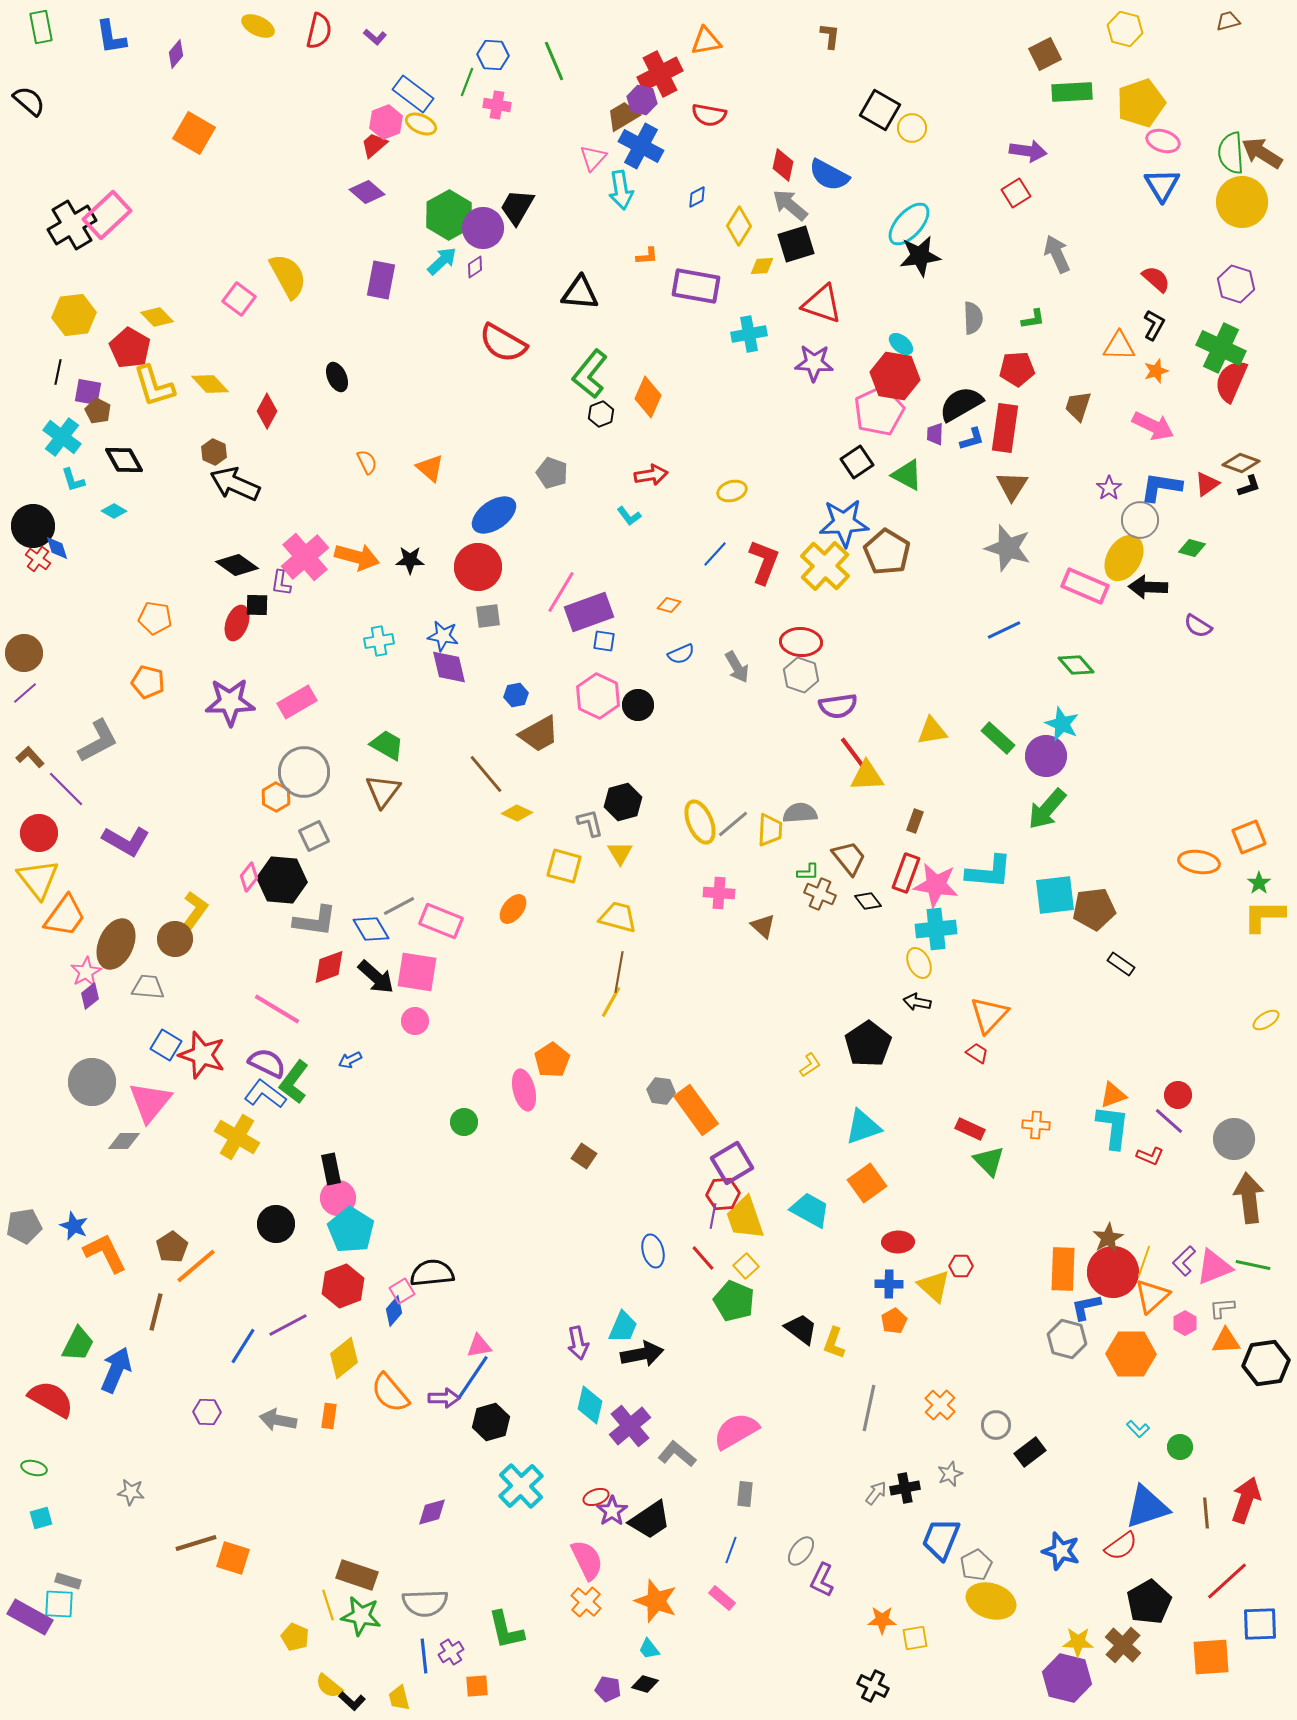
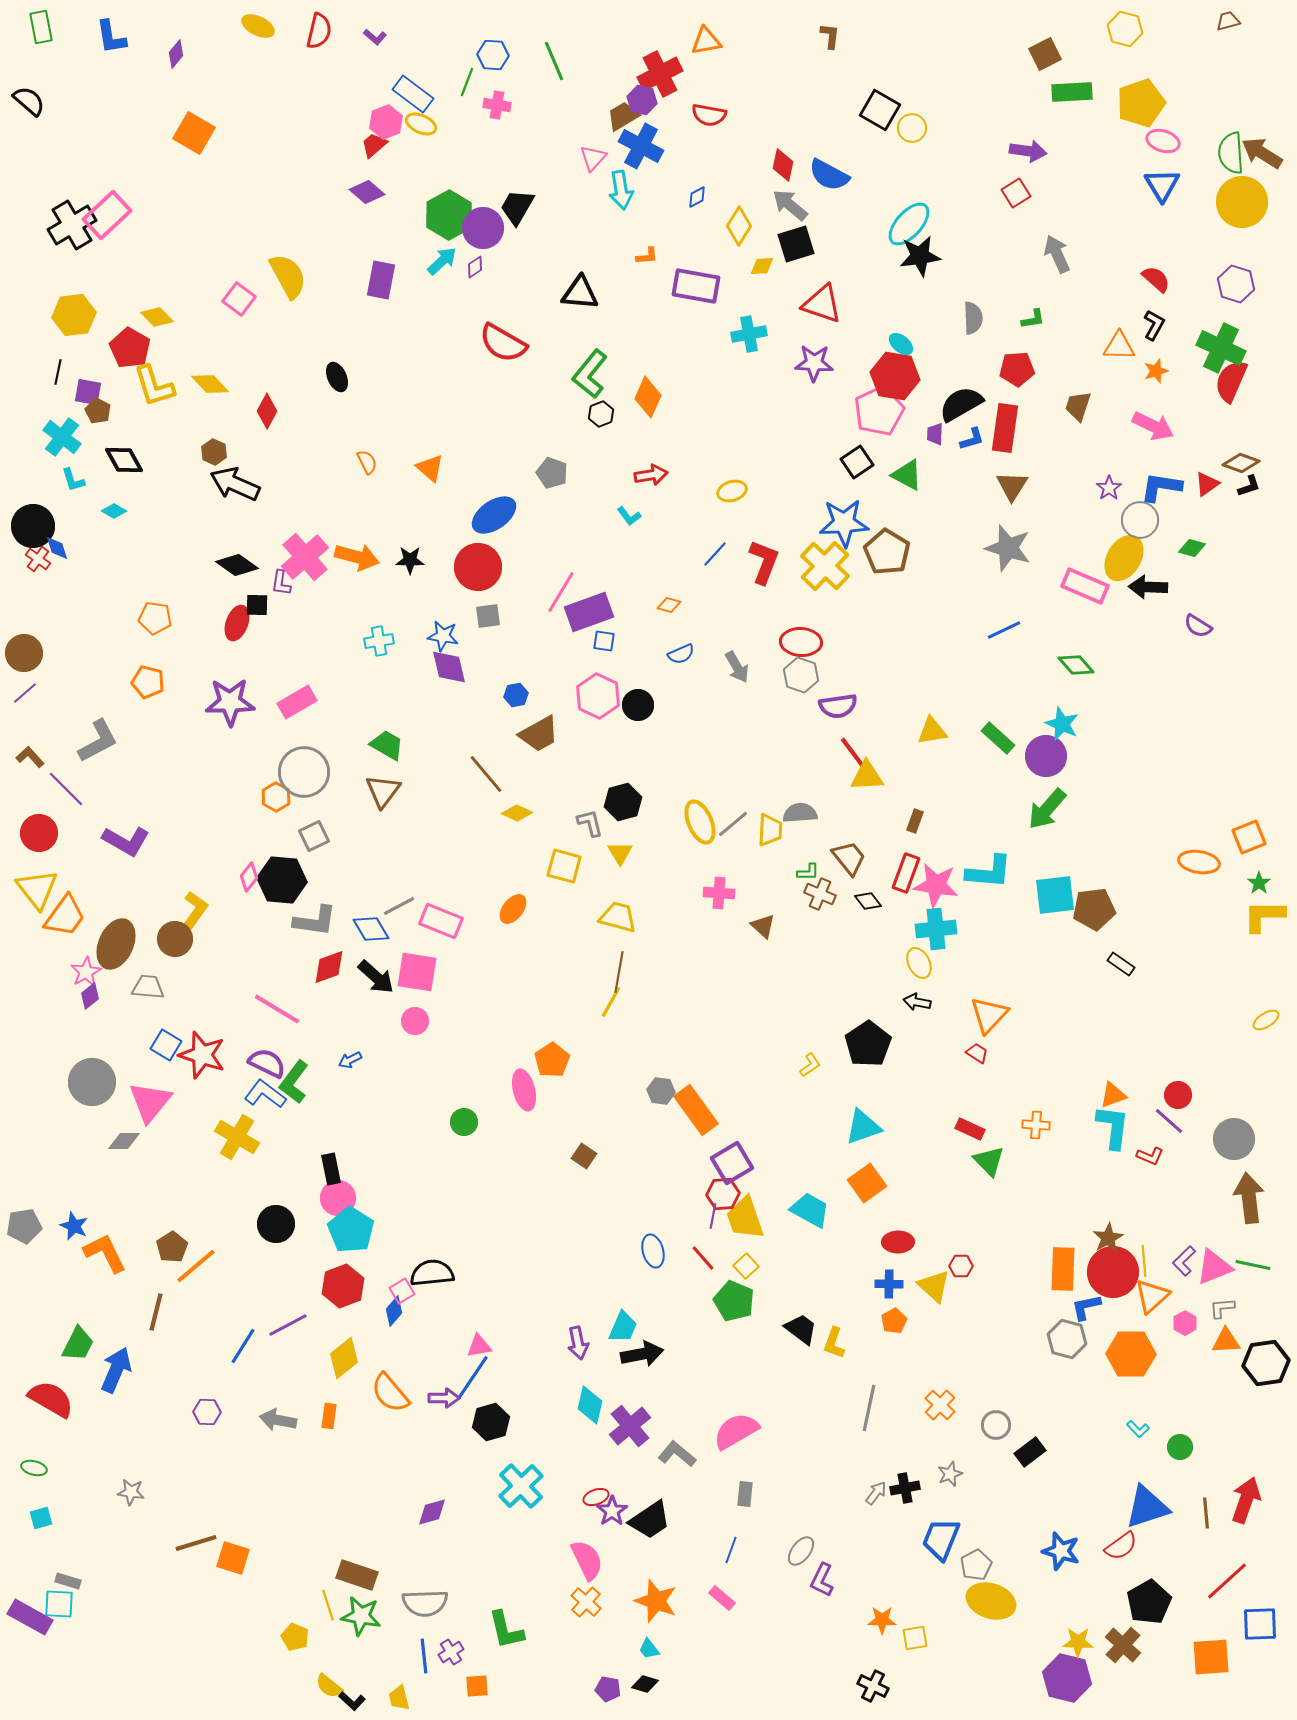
yellow triangle at (38, 879): moved 1 px left, 10 px down
yellow line at (1144, 1261): rotated 24 degrees counterclockwise
